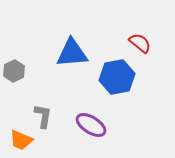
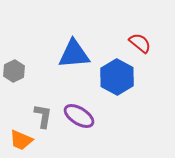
blue triangle: moved 2 px right, 1 px down
blue hexagon: rotated 20 degrees counterclockwise
purple ellipse: moved 12 px left, 9 px up
